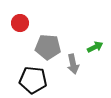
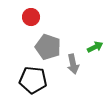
red circle: moved 11 px right, 6 px up
gray pentagon: rotated 15 degrees clockwise
